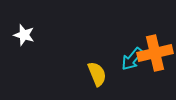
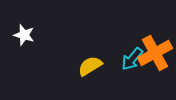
orange cross: rotated 16 degrees counterclockwise
yellow semicircle: moved 7 px left, 8 px up; rotated 100 degrees counterclockwise
